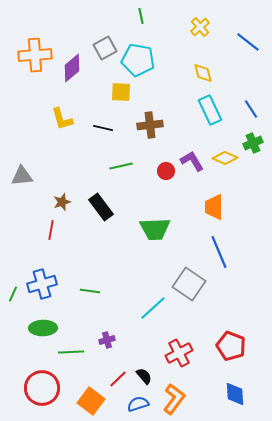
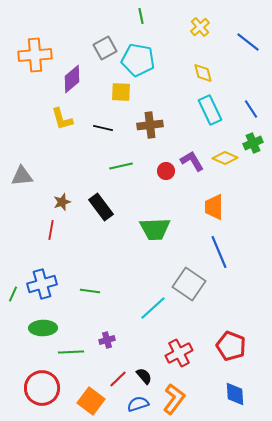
purple diamond at (72, 68): moved 11 px down
